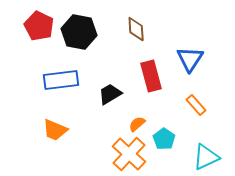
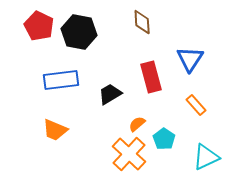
brown diamond: moved 6 px right, 7 px up
red rectangle: moved 1 px down
